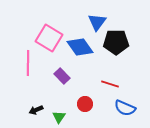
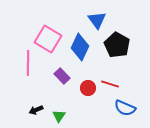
blue triangle: moved 2 px up; rotated 12 degrees counterclockwise
pink square: moved 1 px left, 1 px down
black pentagon: moved 1 px right, 3 px down; rotated 30 degrees clockwise
blue diamond: rotated 60 degrees clockwise
red circle: moved 3 px right, 16 px up
green triangle: moved 1 px up
